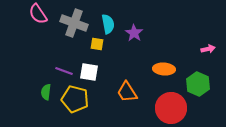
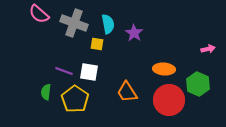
pink semicircle: moved 1 px right; rotated 15 degrees counterclockwise
yellow pentagon: rotated 20 degrees clockwise
red circle: moved 2 px left, 8 px up
